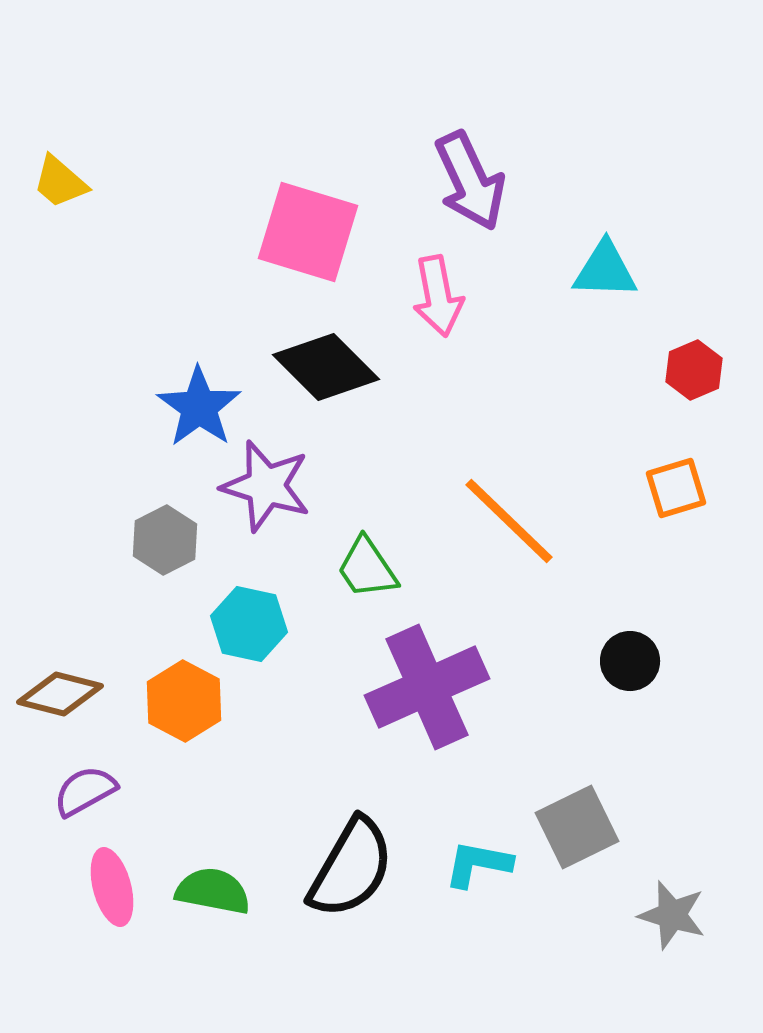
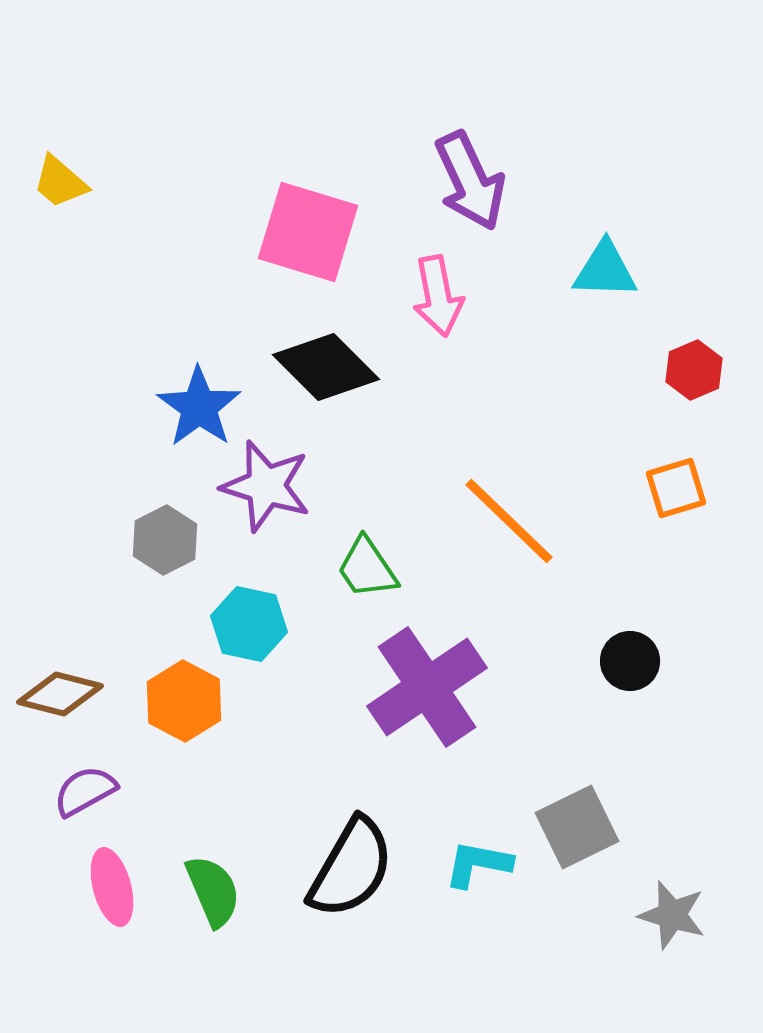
purple cross: rotated 10 degrees counterclockwise
green semicircle: rotated 56 degrees clockwise
